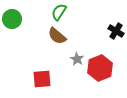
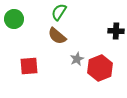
green circle: moved 2 px right
black cross: rotated 28 degrees counterclockwise
gray star: rotated 16 degrees clockwise
red square: moved 13 px left, 13 px up
